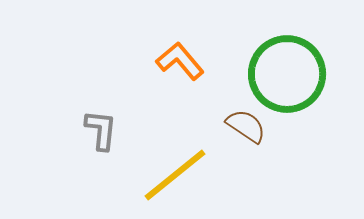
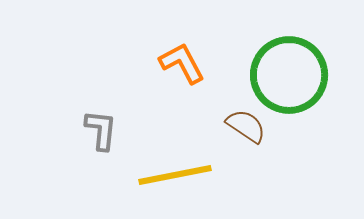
orange L-shape: moved 2 px right, 2 px down; rotated 12 degrees clockwise
green circle: moved 2 px right, 1 px down
yellow line: rotated 28 degrees clockwise
